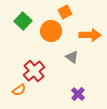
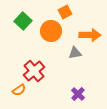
gray triangle: moved 3 px right, 4 px up; rotated 48 degrees counterclockwise
